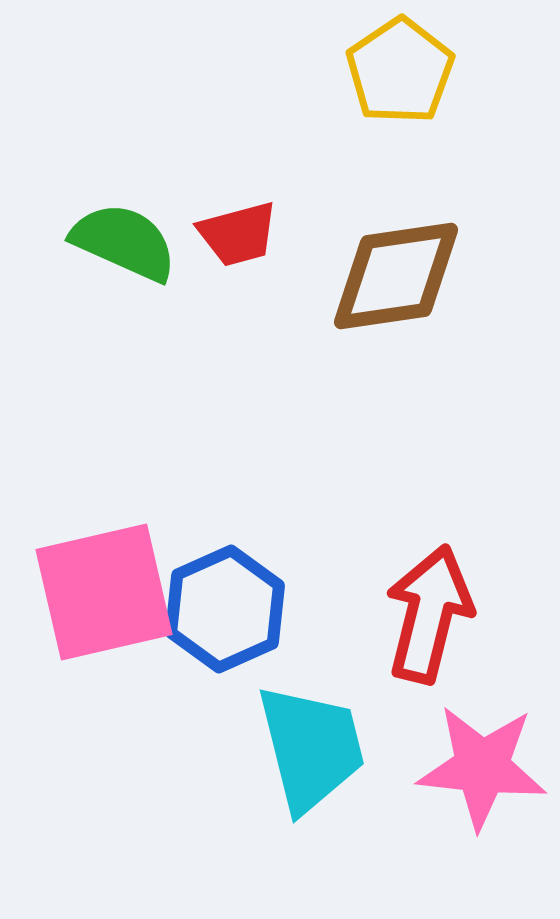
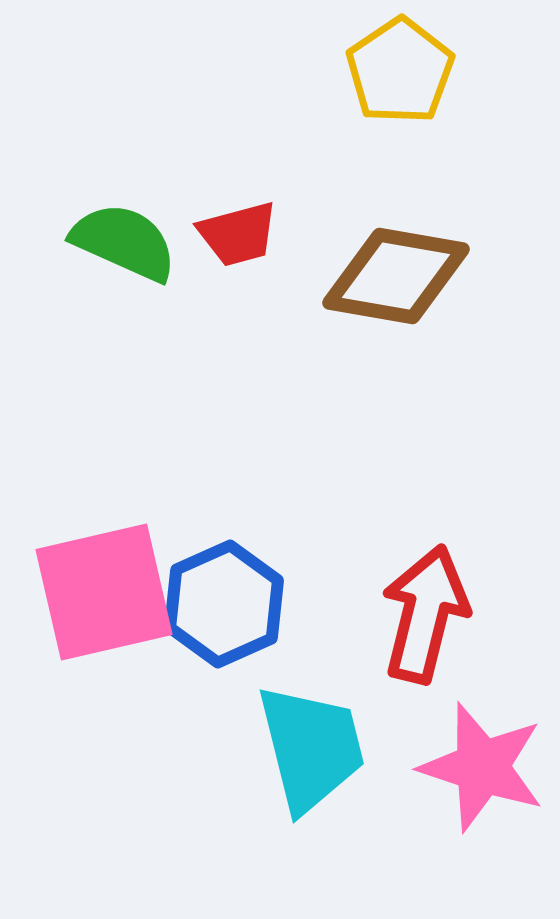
brown diamond: rotated 18 degrees clockwise
blue hexagon: moved 1 px left, 5 px up
red arrow: moved 4 px left
pink star: rotated 12 degrees clockwise
